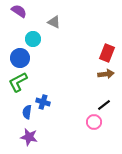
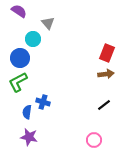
gray triangle: moved 6 px left, 1 px down; rotated 24 degrees clockwise
pink circle: moved 18 px down
